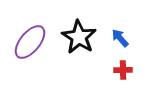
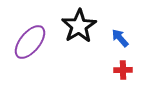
black star: moved 11 px up; rotated 8 degrees clockwise
